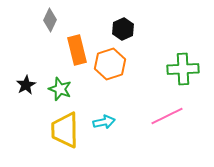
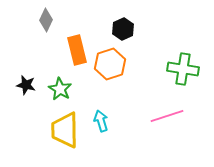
gray diamond: moved 4 px left
green cross: rotated 12 degrees clockwise
black star: rotated 30 degrees counterclockwise
green star: rotated 10 degrees clockwise
pink line: rotated 8 degrees clockwise
cyan arrow: moved 3 px left, 1 px up; rotated 95 degrees counterclockwise
